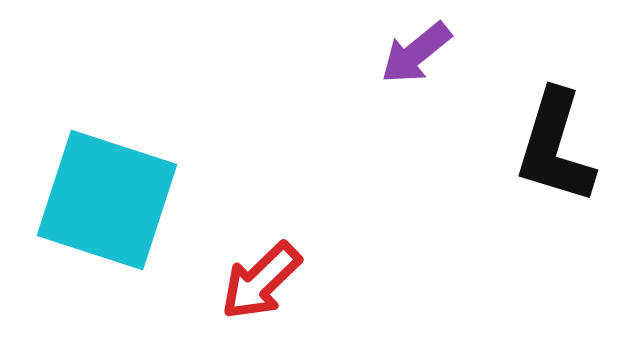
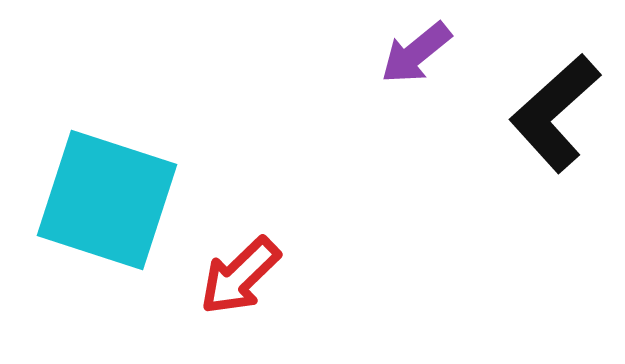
black L-shape: moved 34 px up; rotated 31 degrees clockwise
red arrow: moved 21 px left, 5 px up
